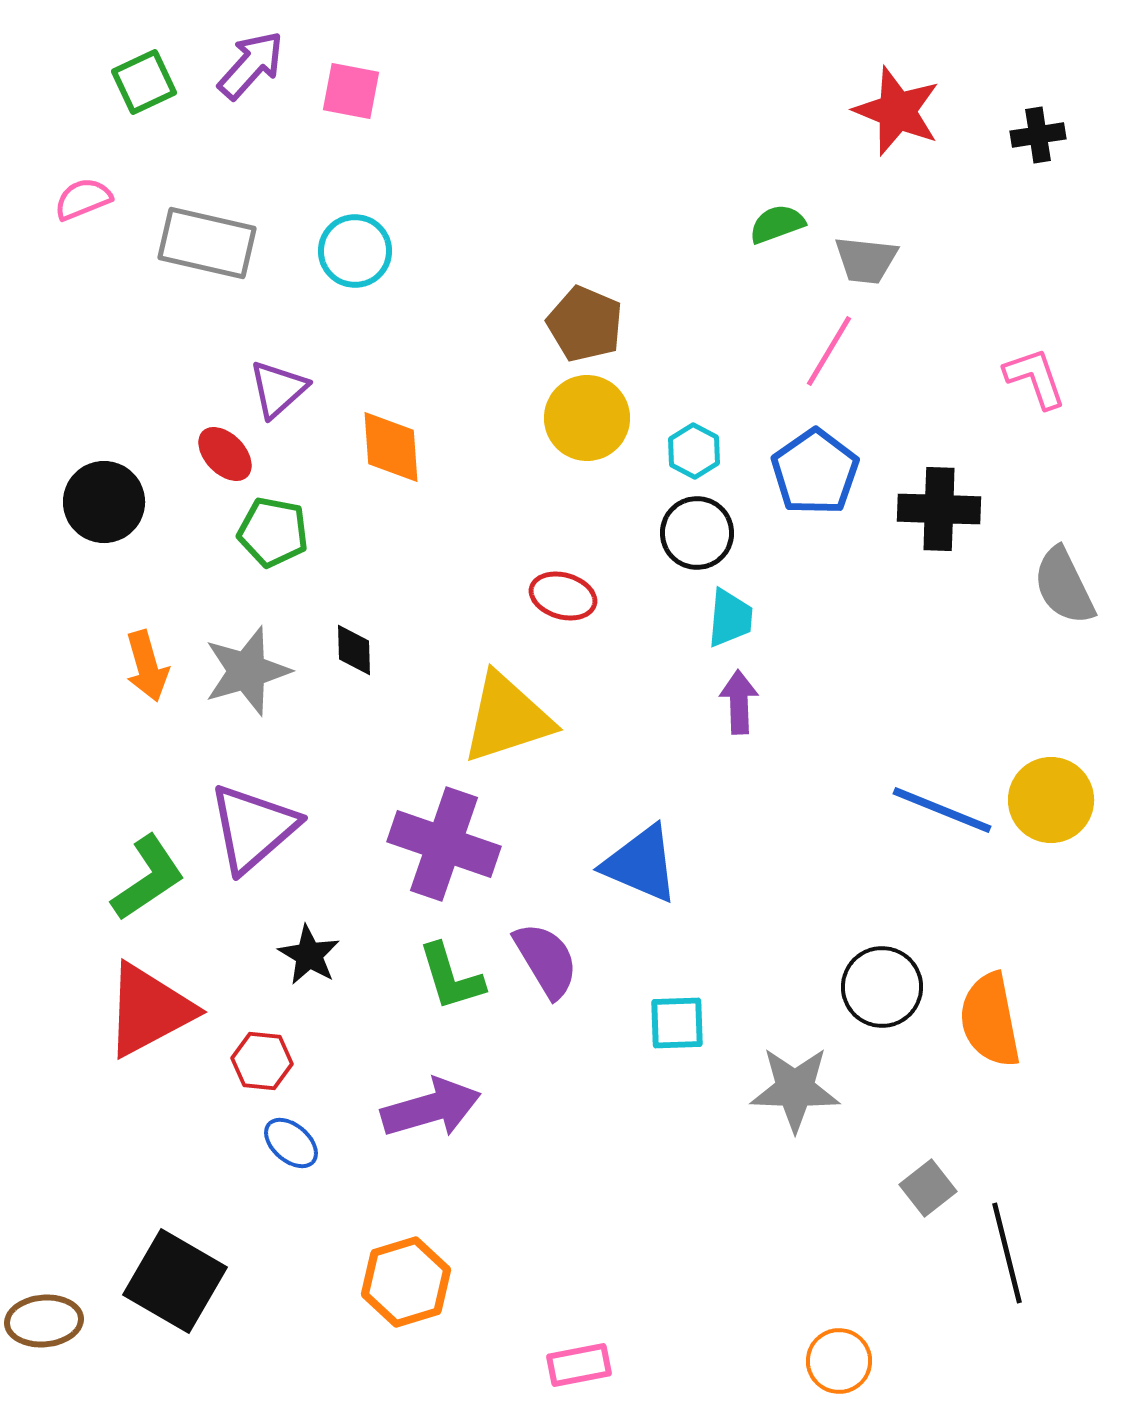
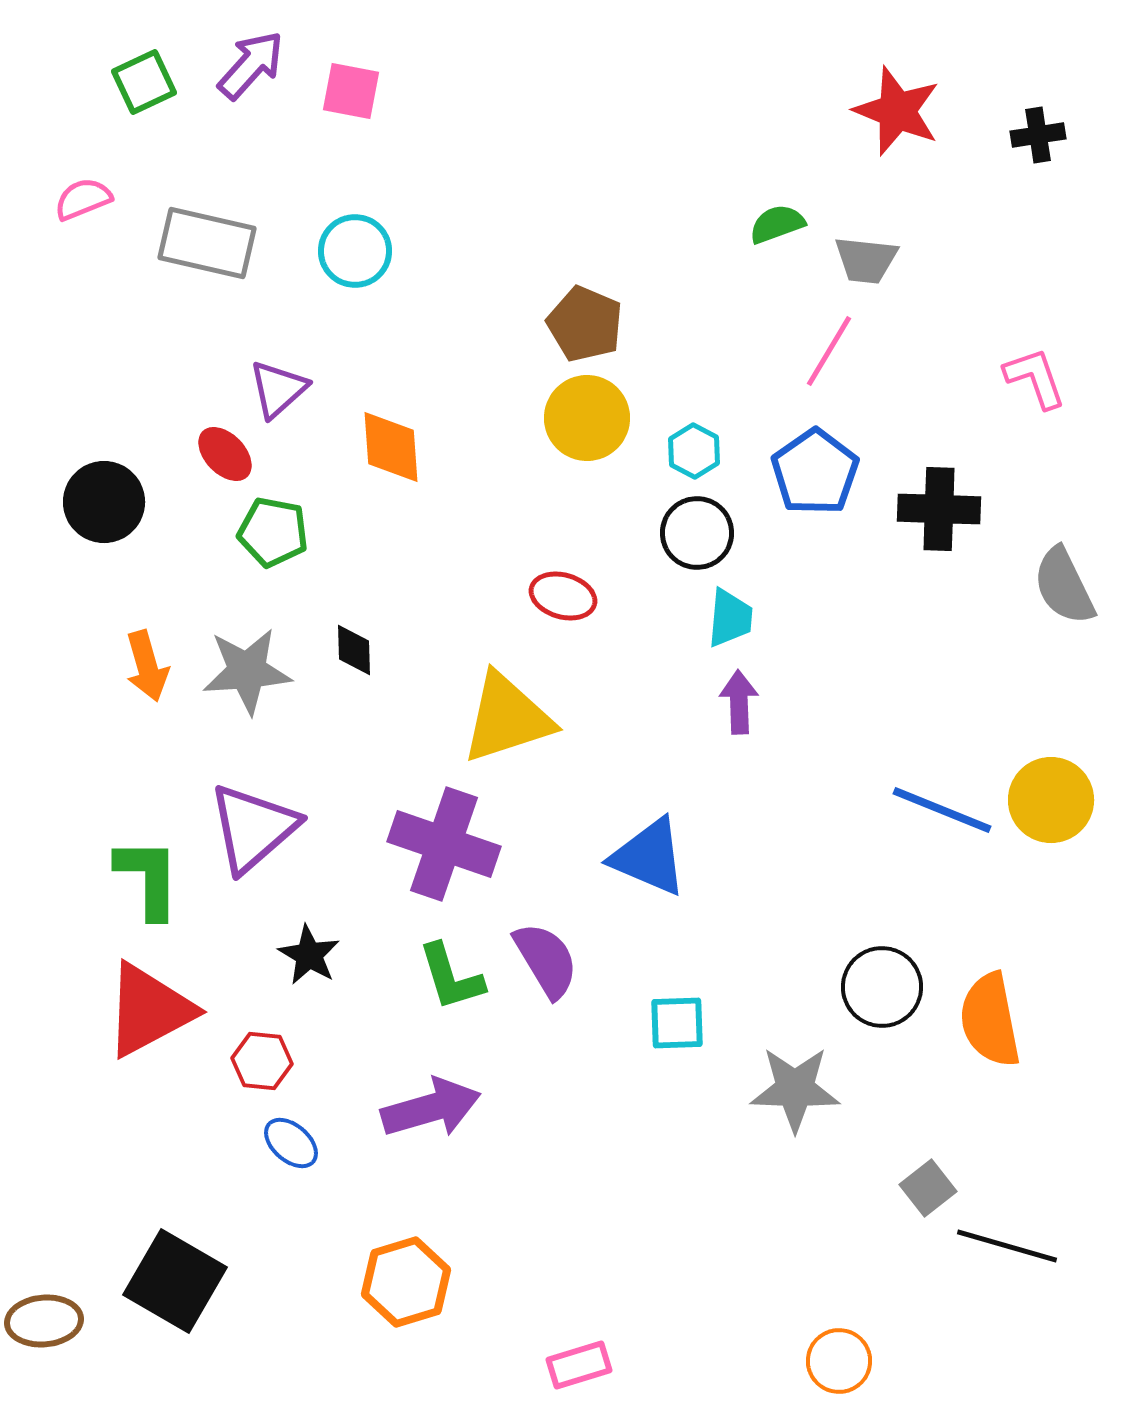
gray star at (247, 671): rotated 12 degrees clockwise
blue triangle at (641, 864): moved 8 px right, 7 px up
green L-shape at (148, 878): rotated 56 degrees counterclockwise
black line at (1007, 1253): moved 7 px up; rotated 60 degrees counterclockwise
pink rectangle at (579, 1365): rotated 6 degrees counterclockwise
